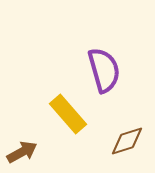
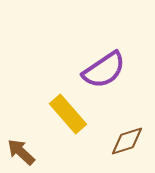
purple semicircle: rotated 72 degrees clockwise
brown arrow: moved 1 px left; rotated 108 degrees counterclockwise
